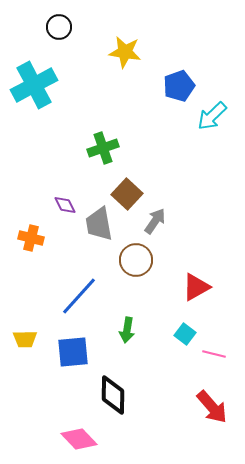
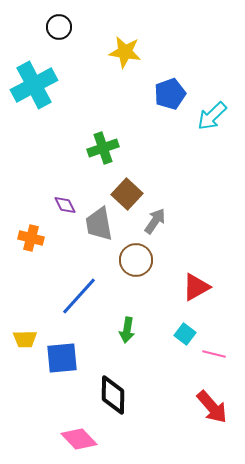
blue pentagon: moved 9 px left, 8 px down
blue square: moved 11 px left, 6 px down
